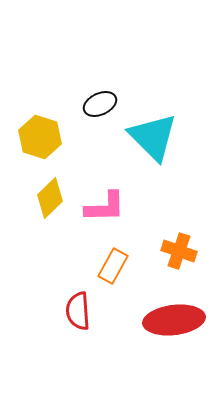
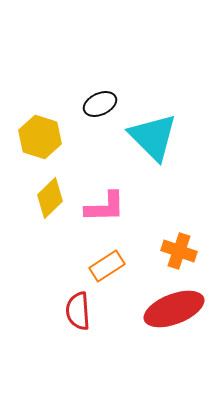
orange rectangle: moved 6 px left; rotated 28 degrees clockwise
red ellipse: moved 11 px up; rotated 14 degrees counterclockwise
